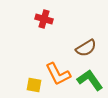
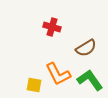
red cross: moved 8 px right, 8 px down
